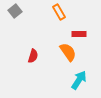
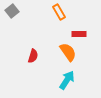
gray square: moved 3 px left
cyan arrow: moved 12 px left
